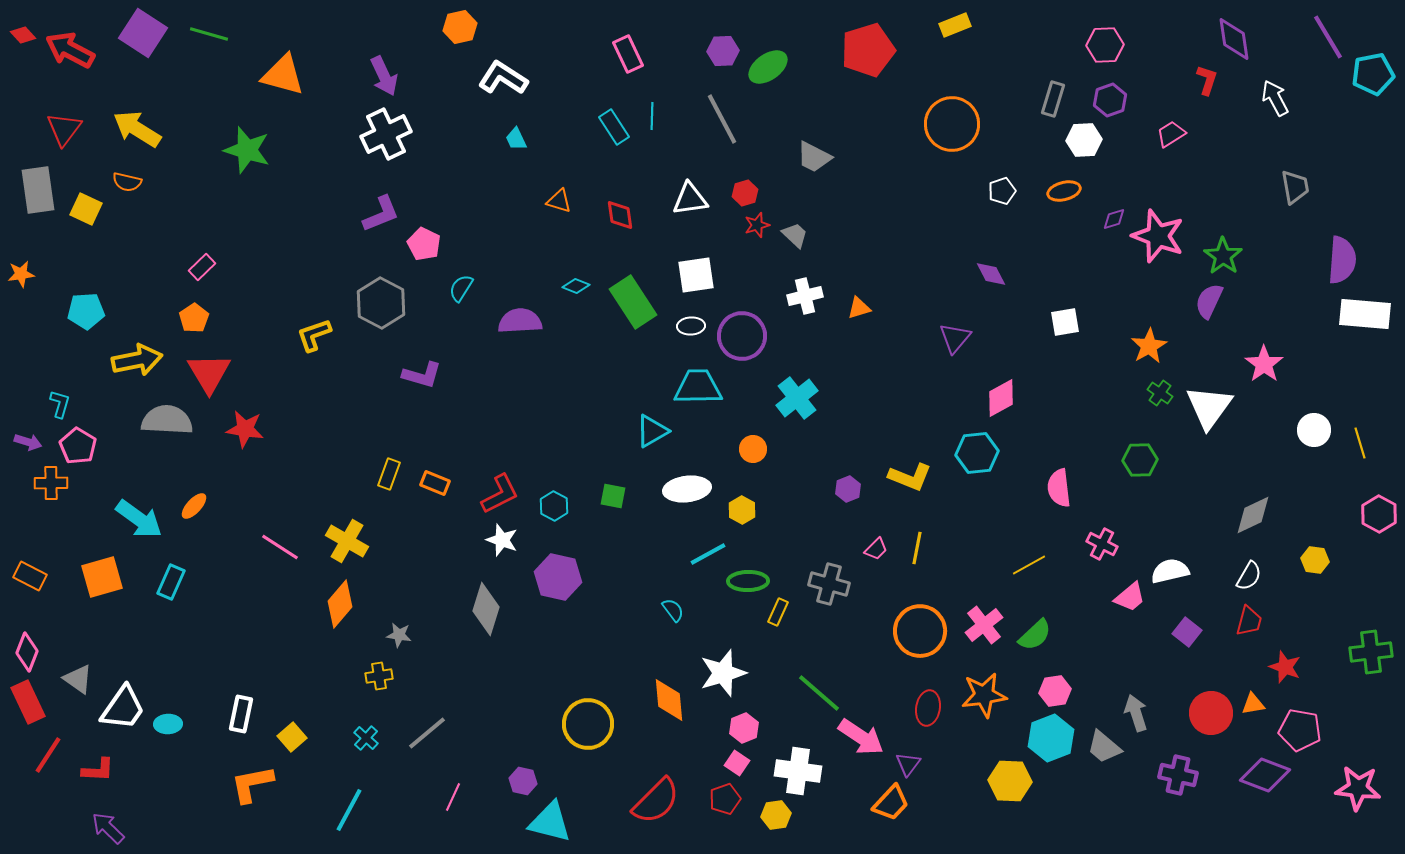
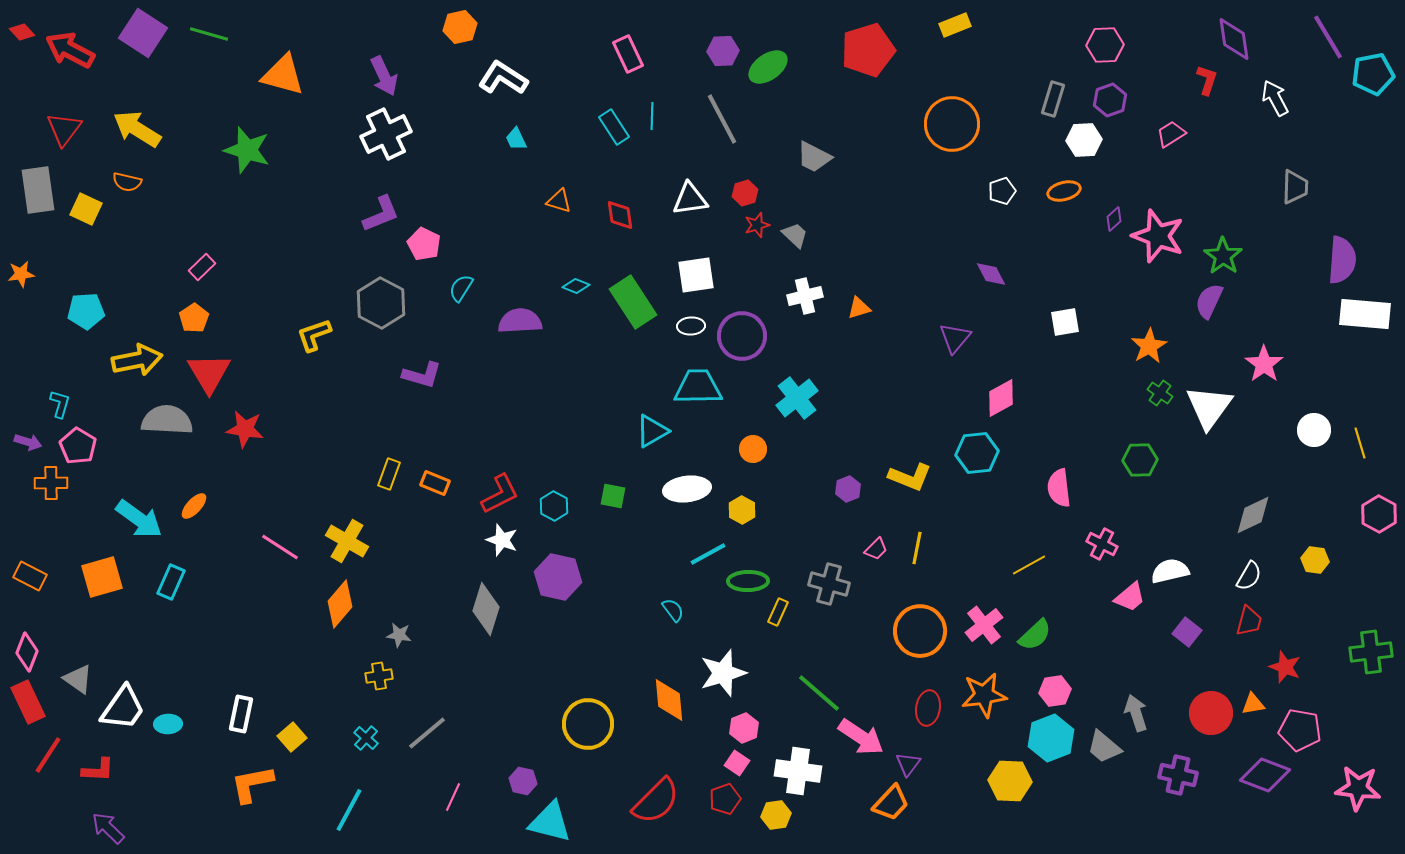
red diamond at (23, 35): moved 1 px left, 3 px up
gray trapezoid at (1295, 187): rotated 12 degrees clockwise
purple diamond at (1114, 219): rotated 25 degrees counterclockwise
